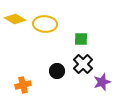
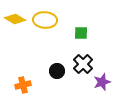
yellow ellipse: moved 4 px up
green square: moved 6 px up
